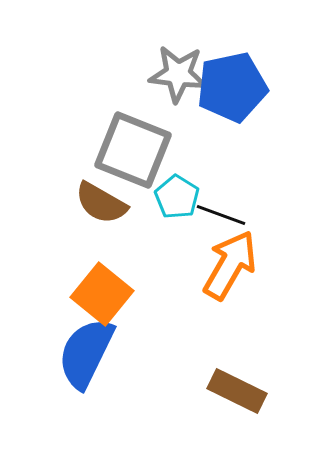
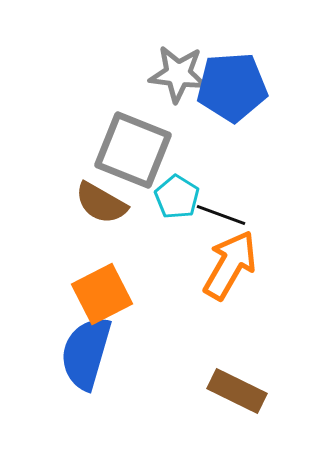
blue pentagon: rotated 8 degrees clockwise
orange square: rotated 24 degrees clockwise
blue semicircle: rotated 10 degrees counterclockwise
